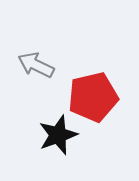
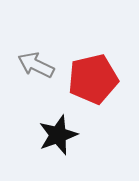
red pentagon: moved 18 px up
